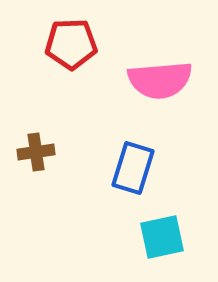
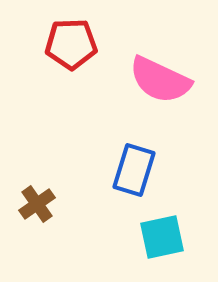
pink semicircle: rotated 30 degrees clockwise
brown cross: moved 1 px right, 52 px down; rotated 27 degrees counterclockwise
blue rectangle: moved 1 px right, 2 px down
